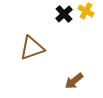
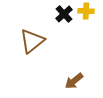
yellow cross: rotated 28 degrees counterclockwise
brown triangle: moved 7 px up; rotated 20 degrees counterclockwise
